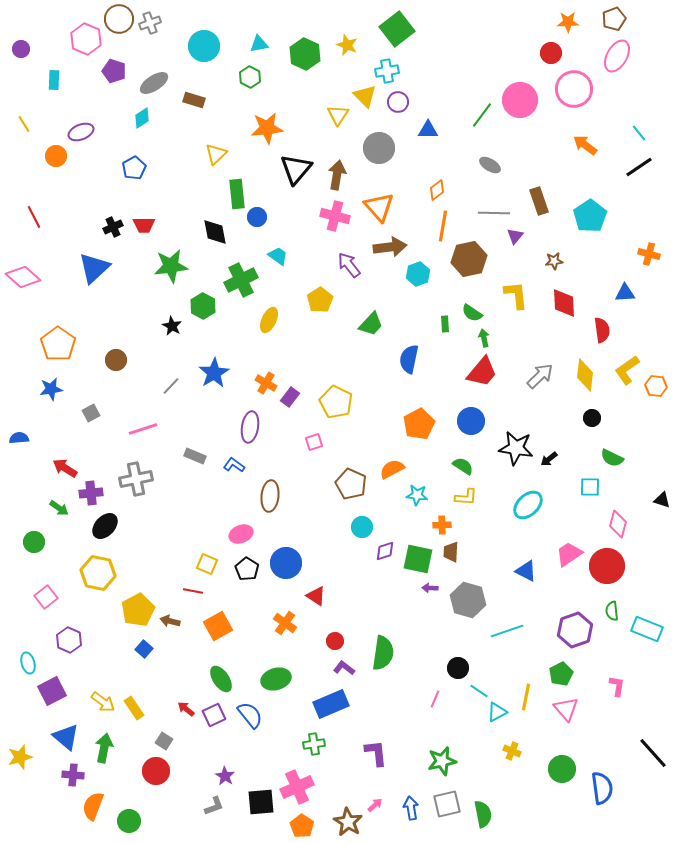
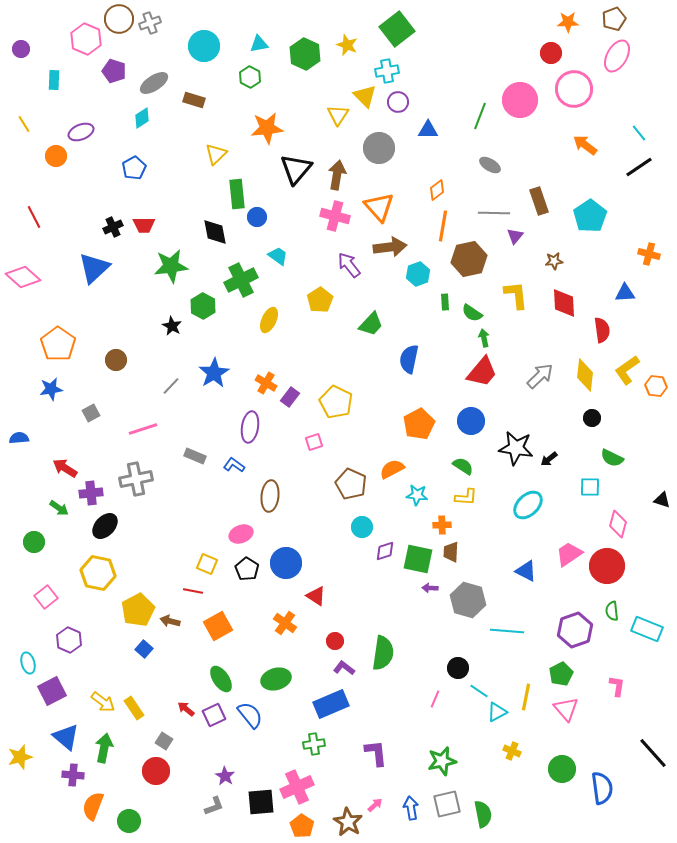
green line at (482, 115): moved 2 px left, 1 px down; rotated 16 degrees counterclockwise
green rectangle at (445, 324): moved 22 px up
cyan line at (507, 631): rotated 24 degrees clockwise
